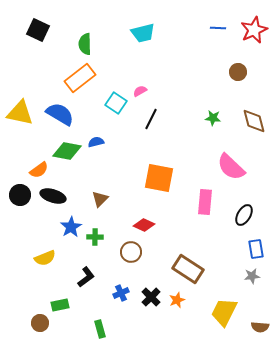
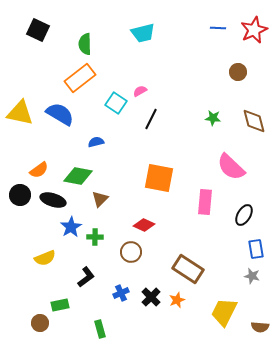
green diamond at (67, 151): moved 11 px right, 25 px down
black ellipse at (53, 196): moved 4 px down
gray star at (252, 276): rotated 21 degrees clockwise
